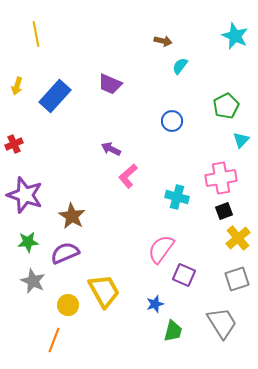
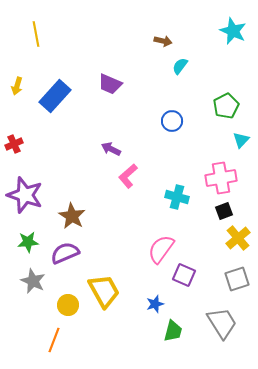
cyan star: moved 2 px left, 5 px up
